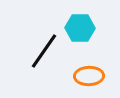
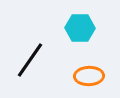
black line: moved 14 px left, 9 px down
